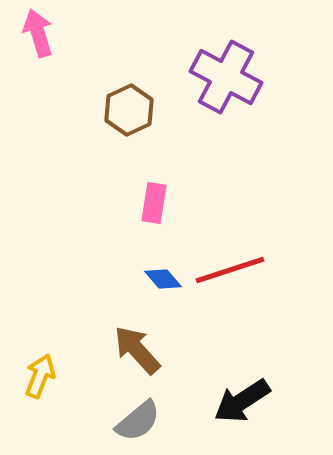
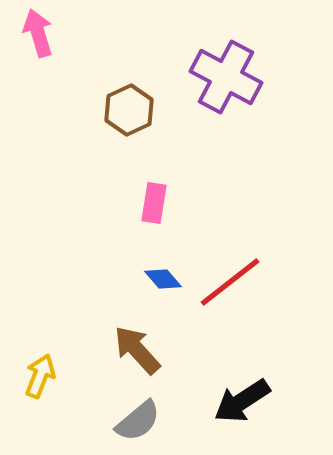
red line: moved 12 px down; rotated 20 degrees counterclockwise
